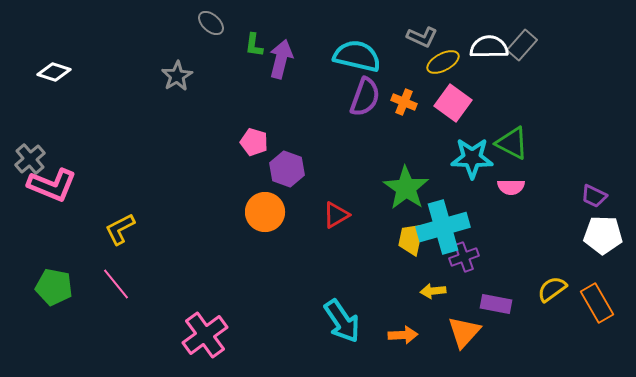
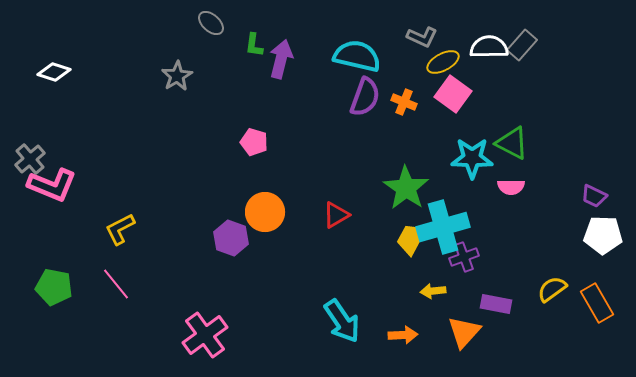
pink square: moved 9 px up
purple hexagon: moved 56 px left, 69 px down
yellow trapezoid: rotated 16 degrees clockwise
